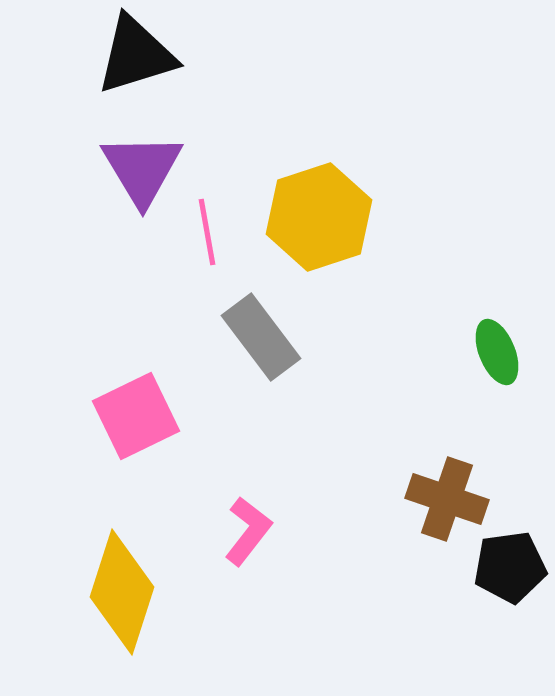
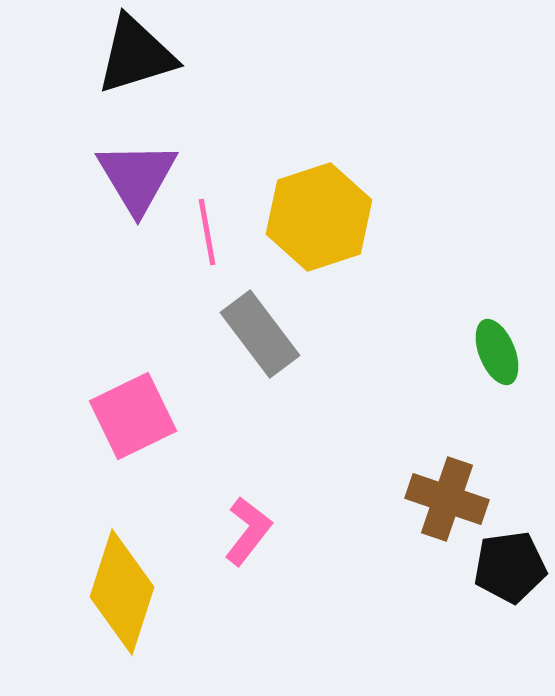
purple triangle: moved 5 px left, 8 px down
gray rectangle: moved 1 px left, 3 px up
pink square: moved 3 px left
